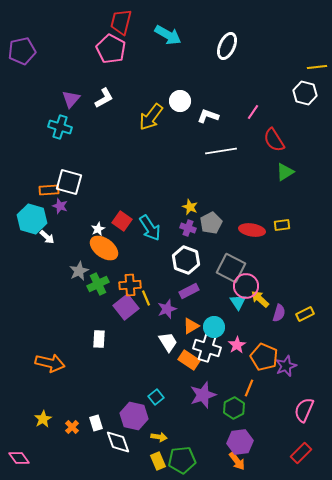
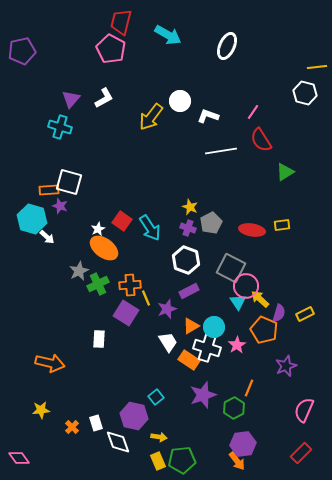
red semicircle at (274, 140): moved 13 px left
purple square at (126, 307): moved 6 px down; rotated 20 degrees counterclockwise
orange pentagon at (264, 357): moved 27 px up
yellow star at (43, 419): moved 2 px left, 9 px up; rotated 24 degrees clockwise
purple hexagon at (240, 442): moved 3 px right, 2 px down
